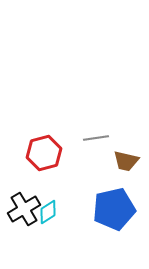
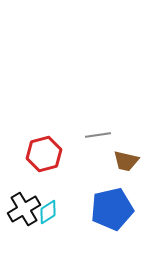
gray line: moved 2 px right, 3 px up
red hexagon: moved 1 px down
blue pentagon: moved 2 px left
